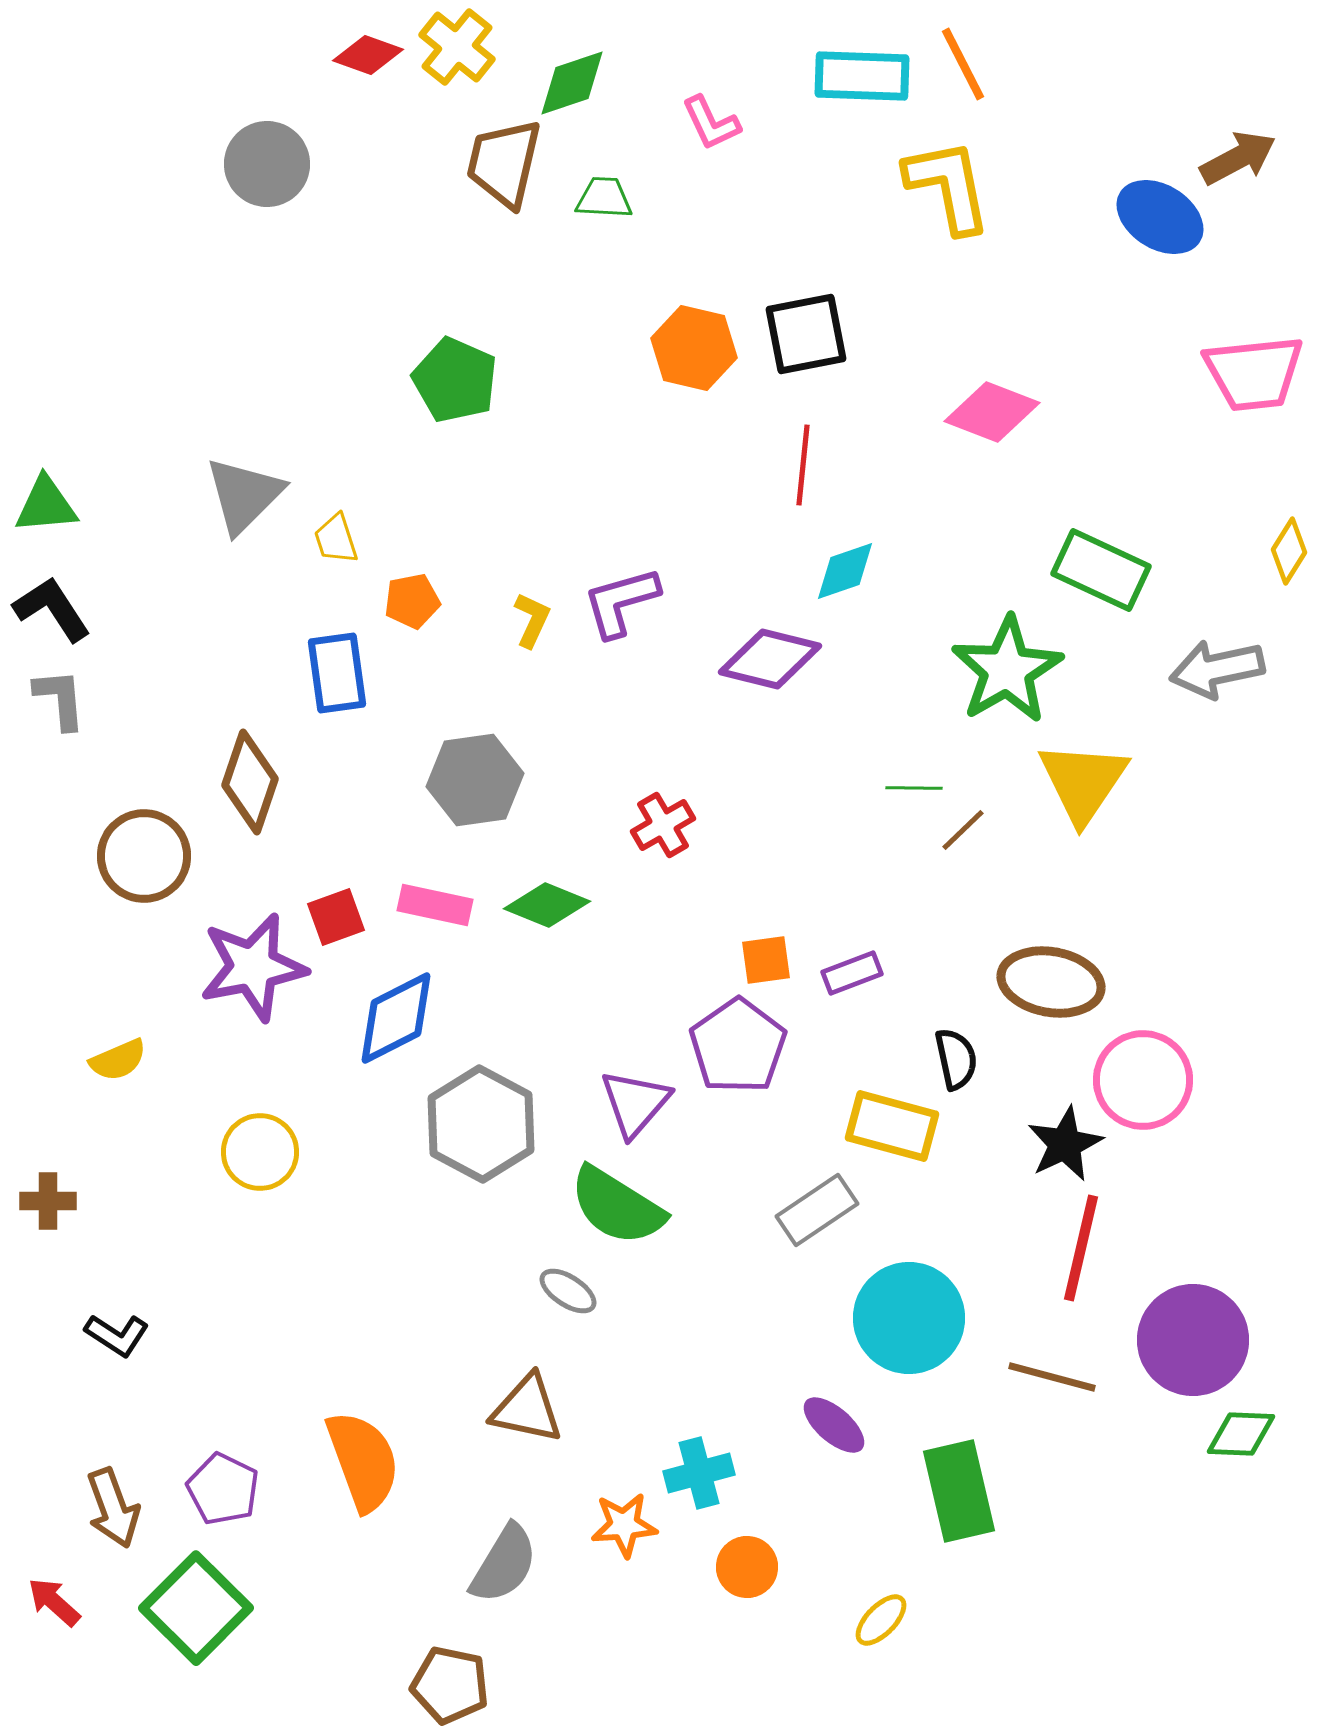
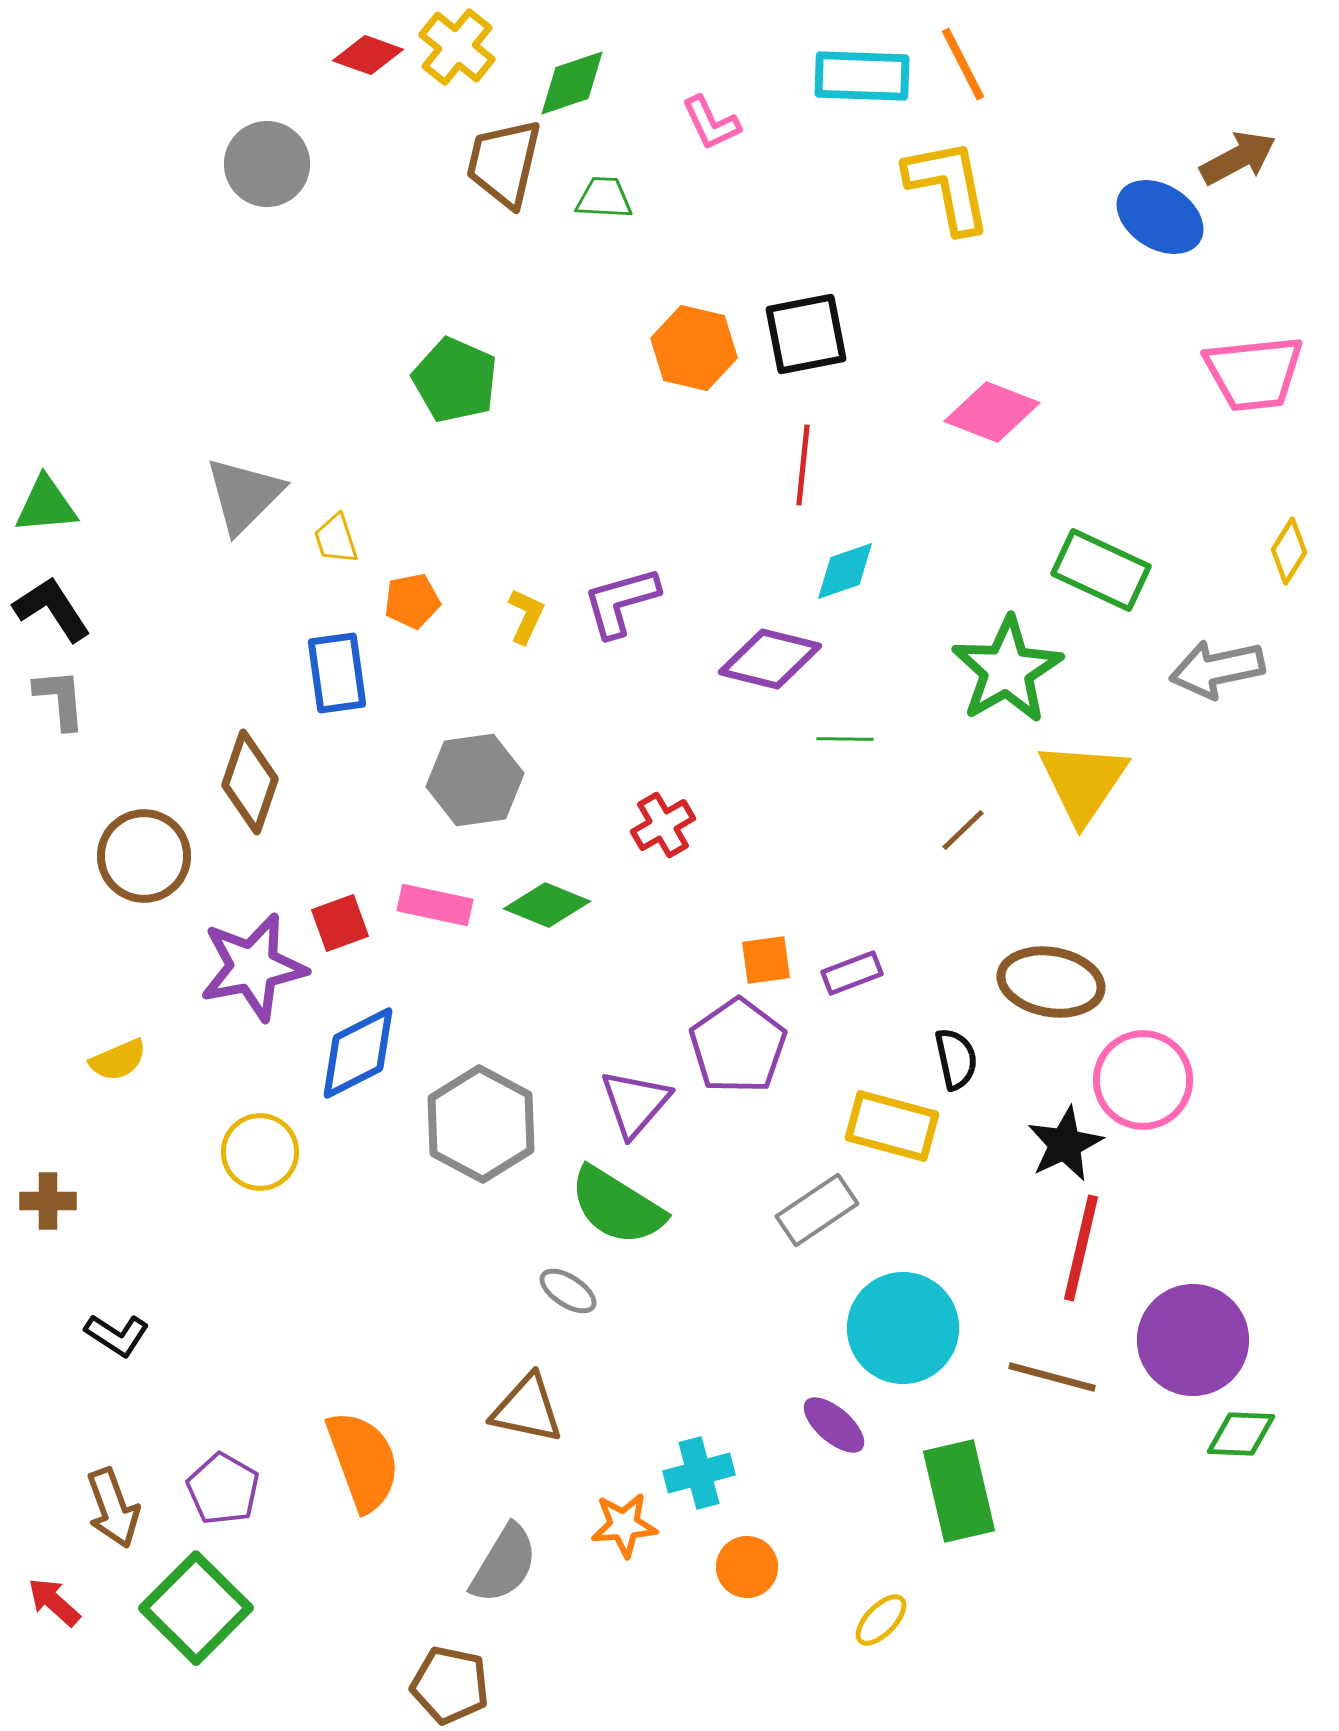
yellow L-shape at (532, 620): moved 6 px left, 4 px up
green line at (914, 788): moved 69 px left, 49 px up
red square at (336, 917): moved 4 px right, 6 px down
blue diamond at (396, 1018): moved 38 px left, 35 px down
cyan circle at (909, 1318): moved 6 px left, 10 px down
purple pentagon at (223, 1489): rotated 4 degrees clockwise
